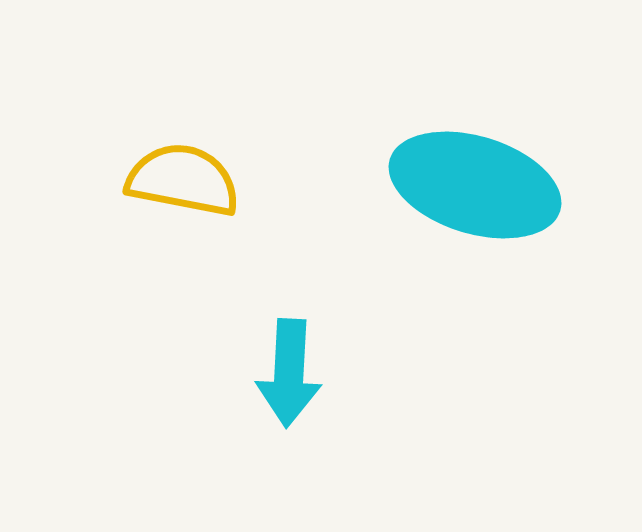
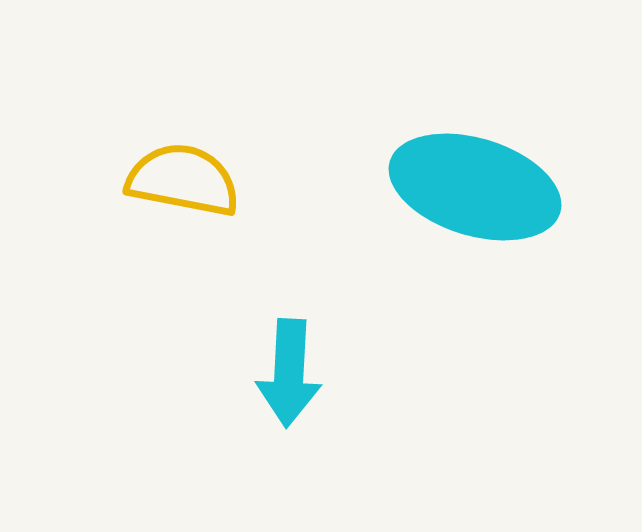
cyan ellipse: moved 2 px down
